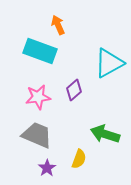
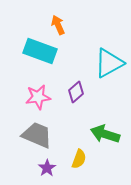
purple diamond: moved 2 px right, 2 px down
